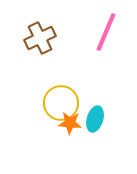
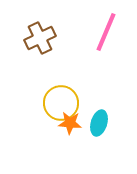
cyan ellipse: moved 4 px right, 4 px down
